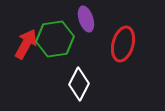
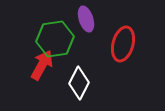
red arrow: moved 16 px right, 21 px down
white diamond: moved 1 px up
